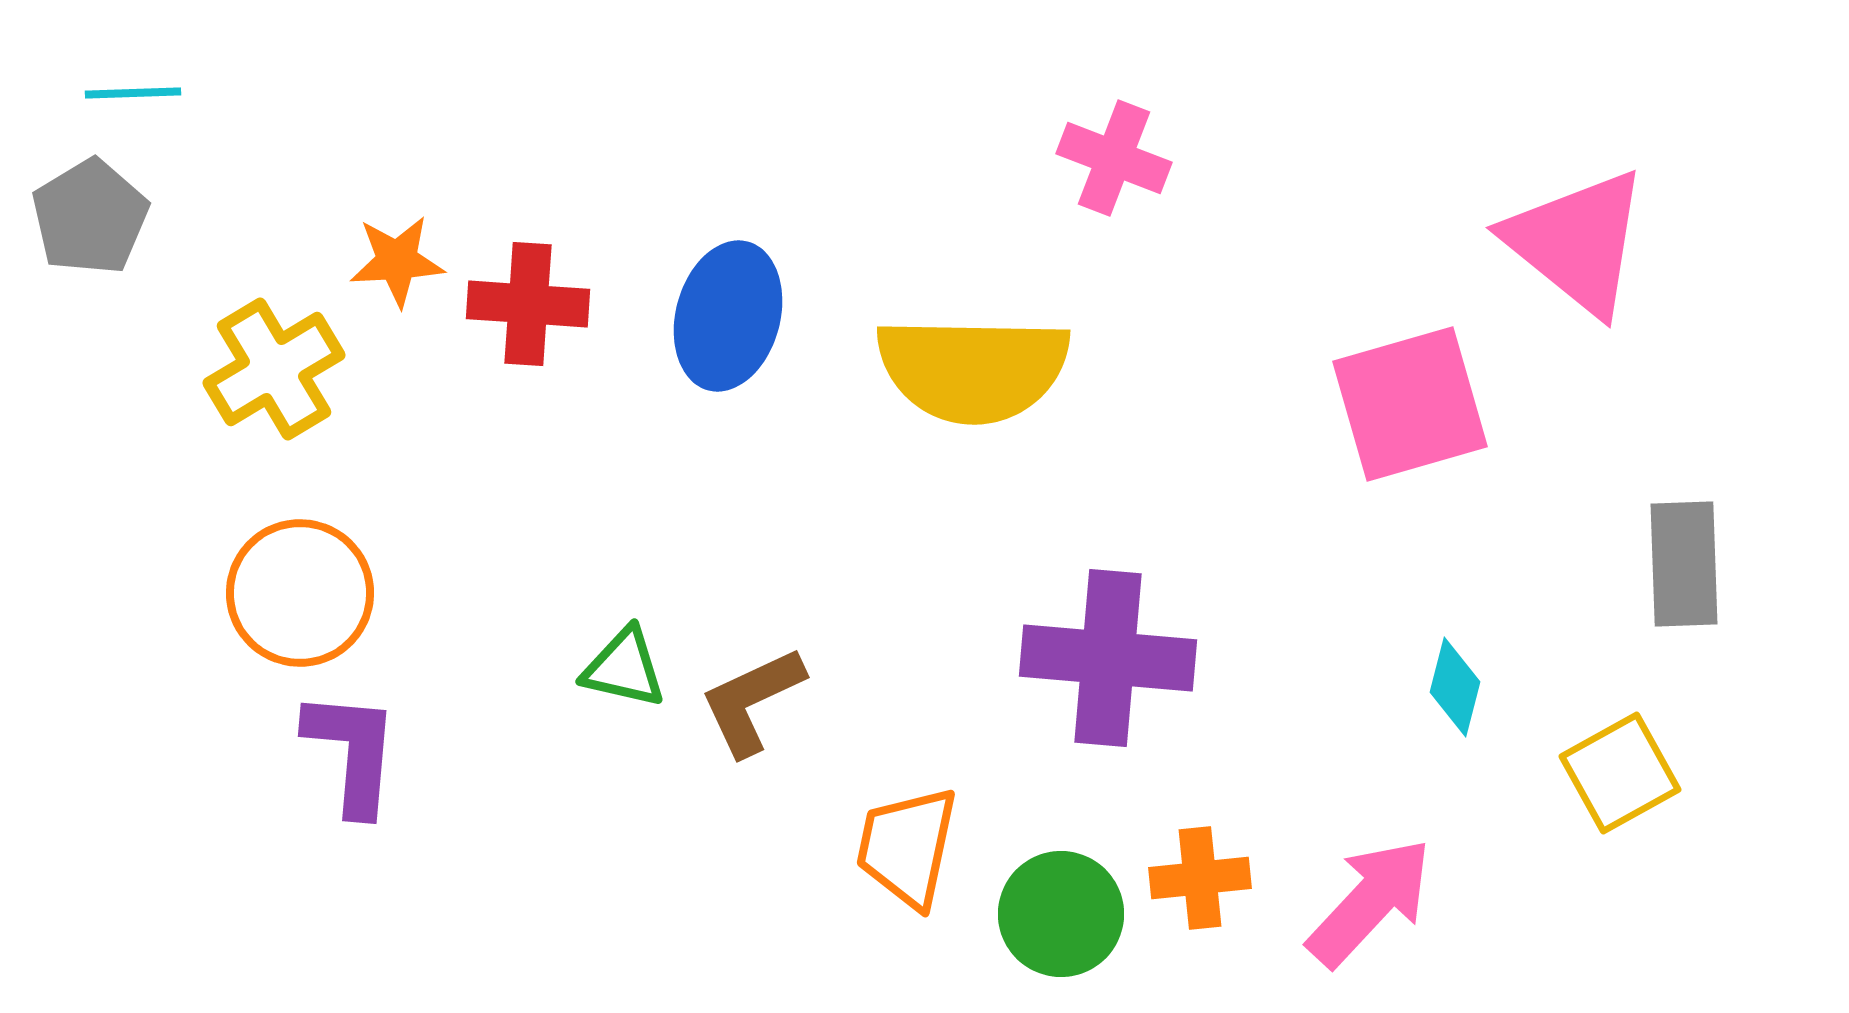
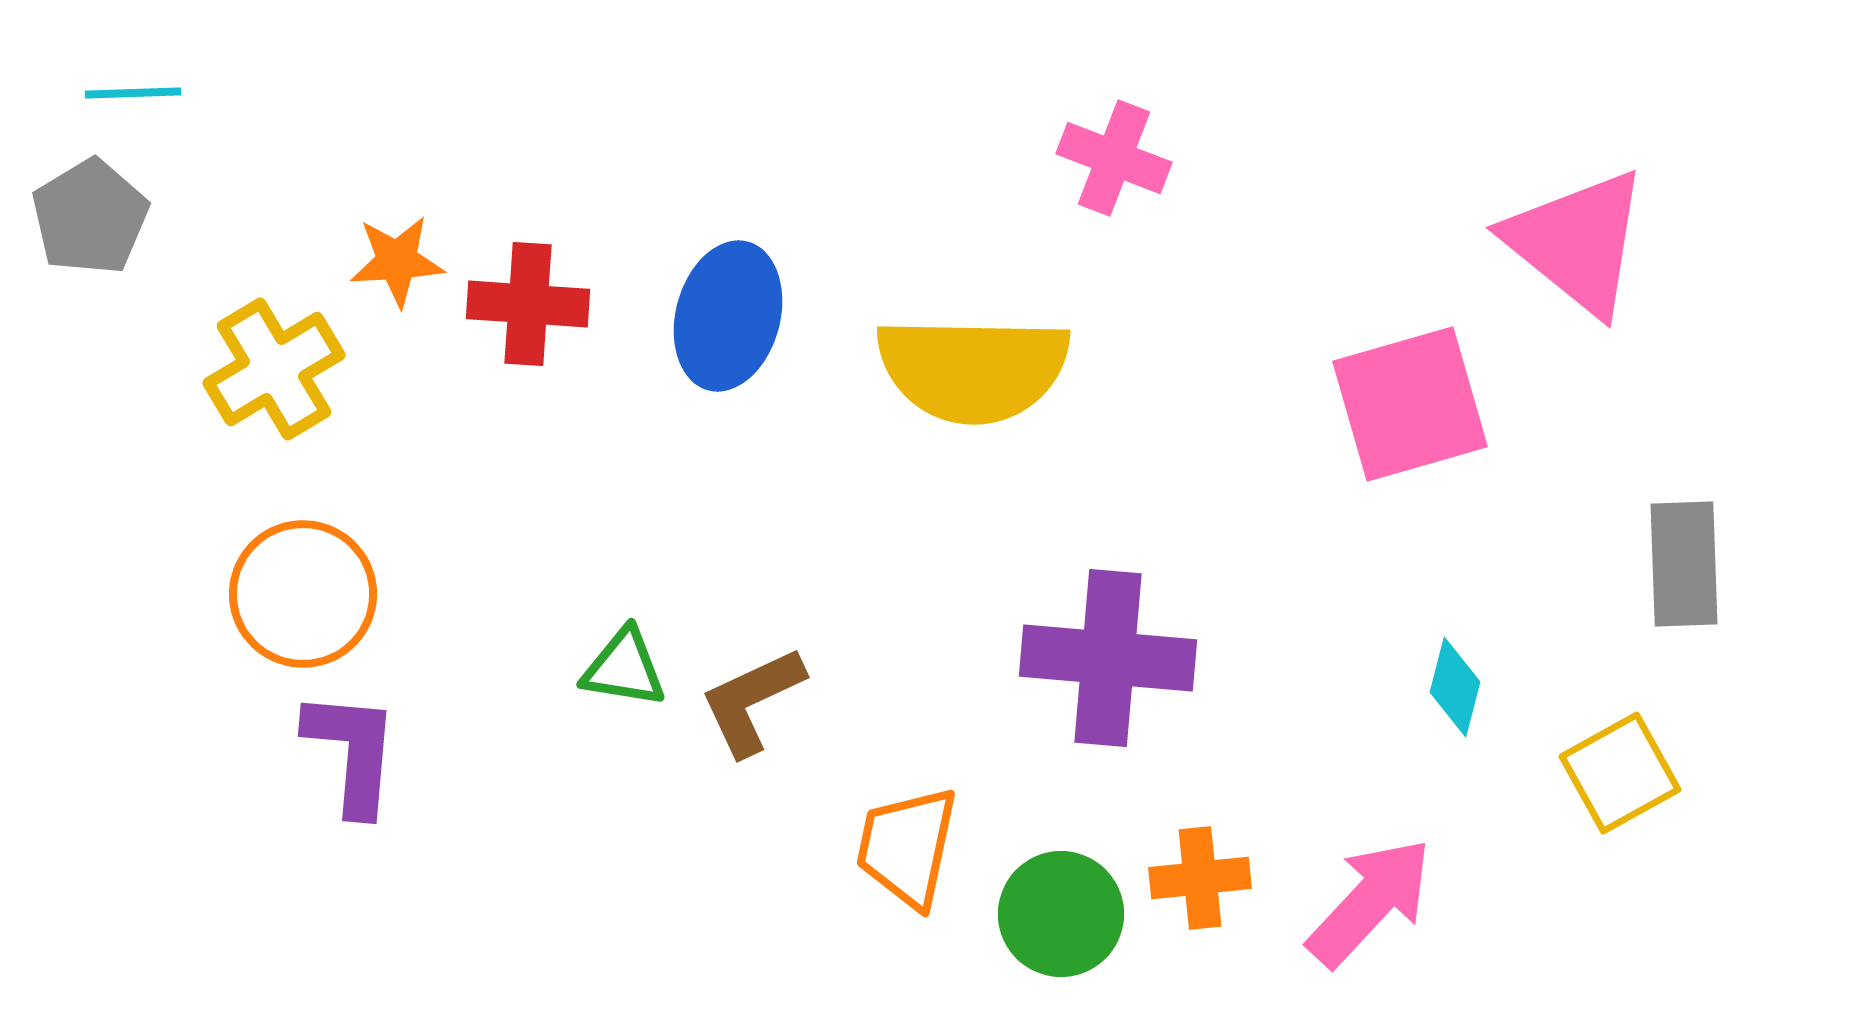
orange circle: moved 3 px right, 1 px down
green triangle: rotated 4 degrees counterclockwise
